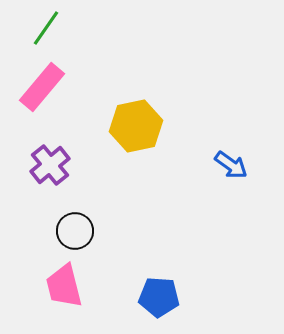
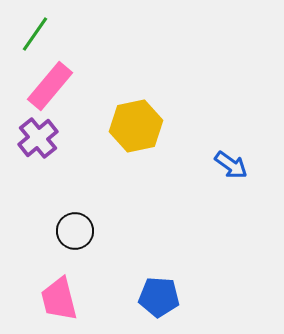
green line: moved 11 px left, 6 px down
pink rectangle: moved 8 px right, 1 px up
purple cross: moved 12 px left, 27 px up
pink trapezoid: moved 5 px left, 13 px down
